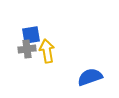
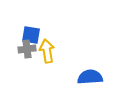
blue square: rotated 18 degrees clockwise
blue semicircle: rotated 15 degrees clockwise
